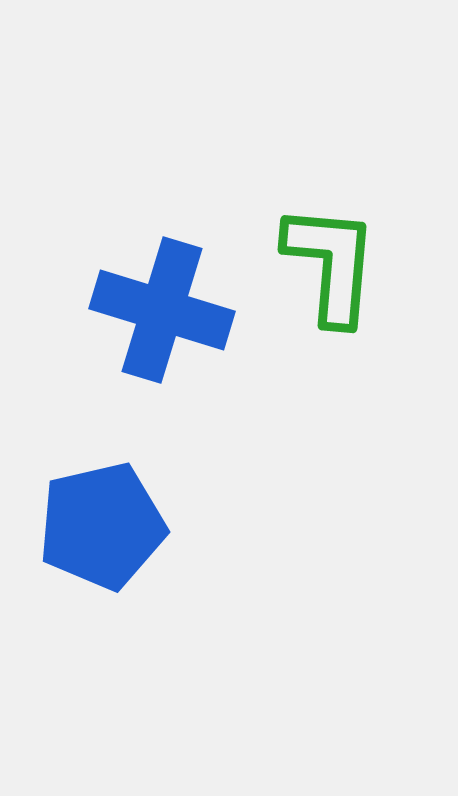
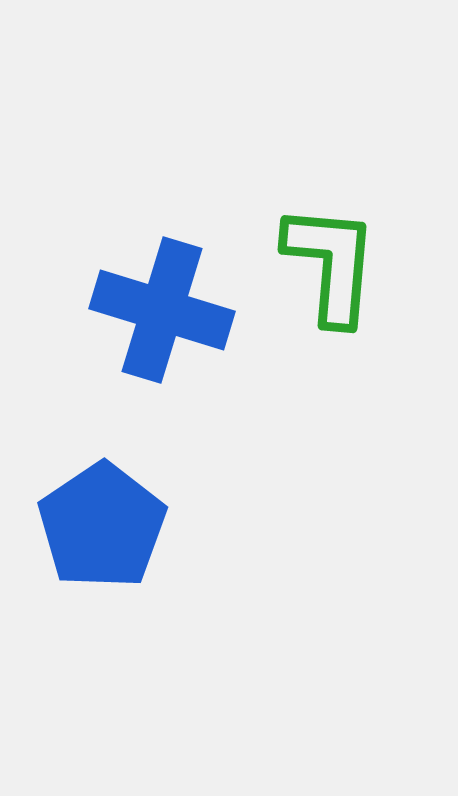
blue pentagon: rotated 21 degrees counterclockwise
